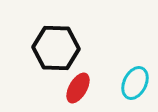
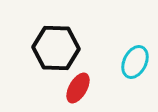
cyan ellipse: moved 21 px up
